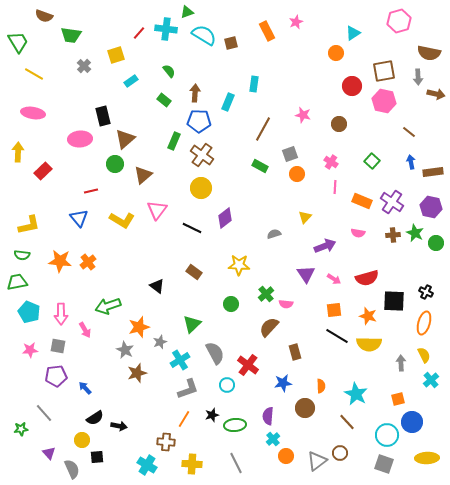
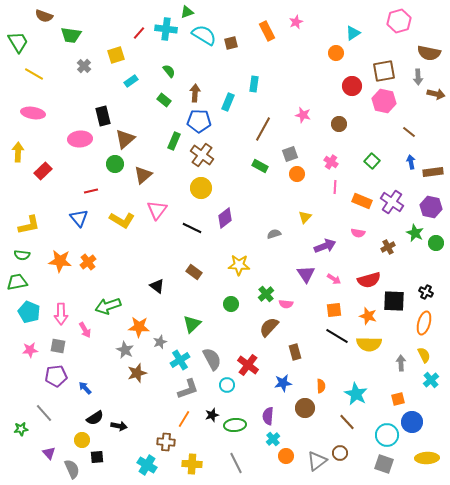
brown cross at (393, 235): moved 5 px left, 12 px down; rotated 24 degrees counterclockwise
red semicircle at (367, 278): moved 2 px right, 2 px down
orange star at (139, 327): rotated 20 degrees clockwise
gray semicircle at (215, 353): moved 3 px left, 6 px down
